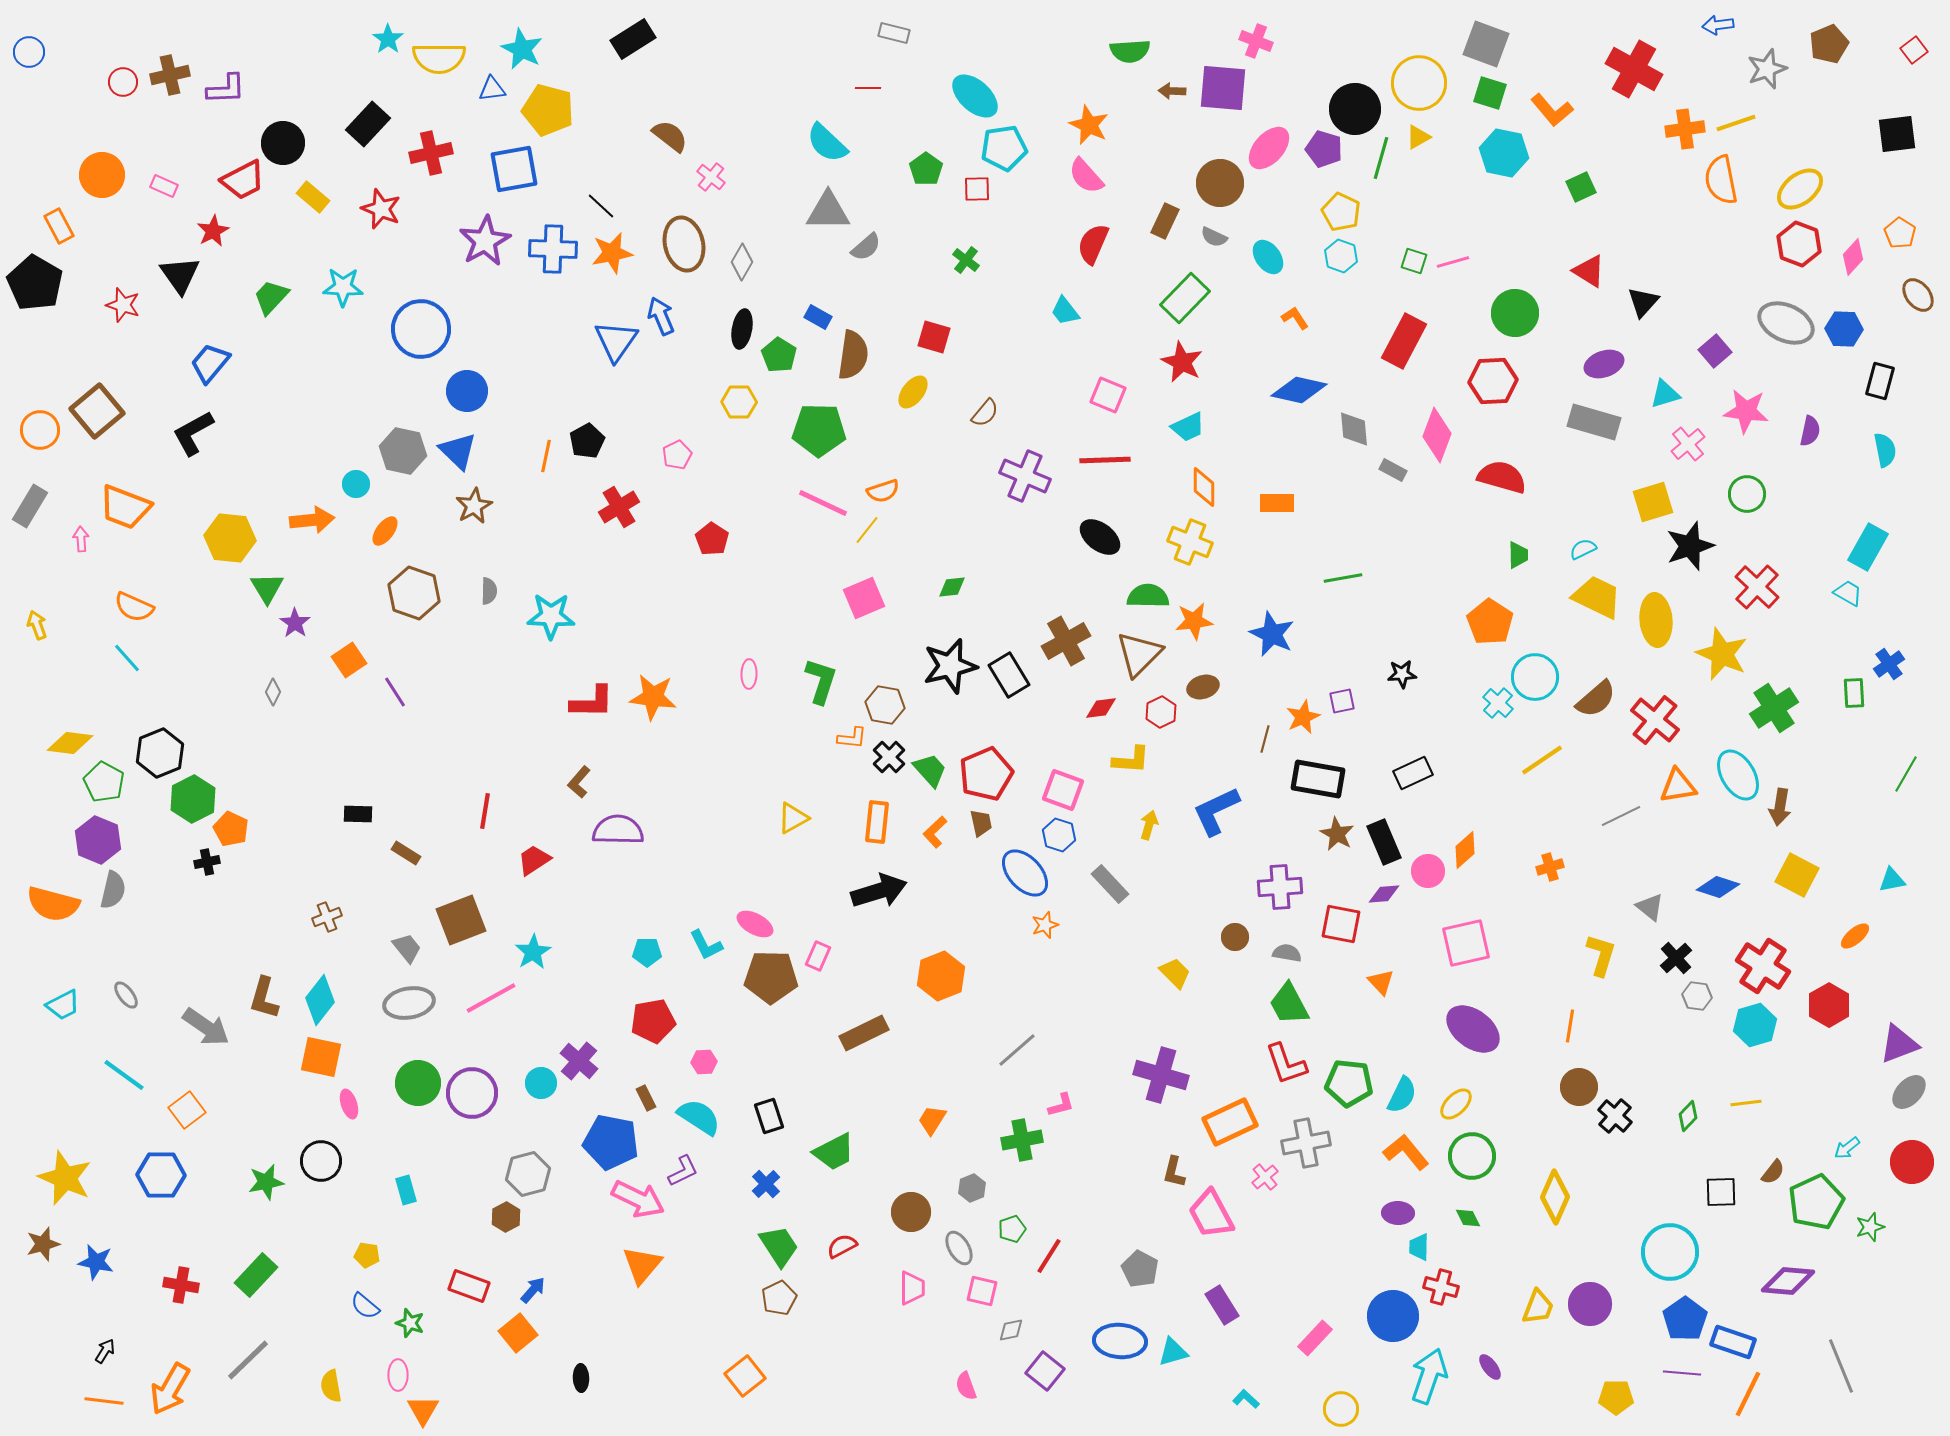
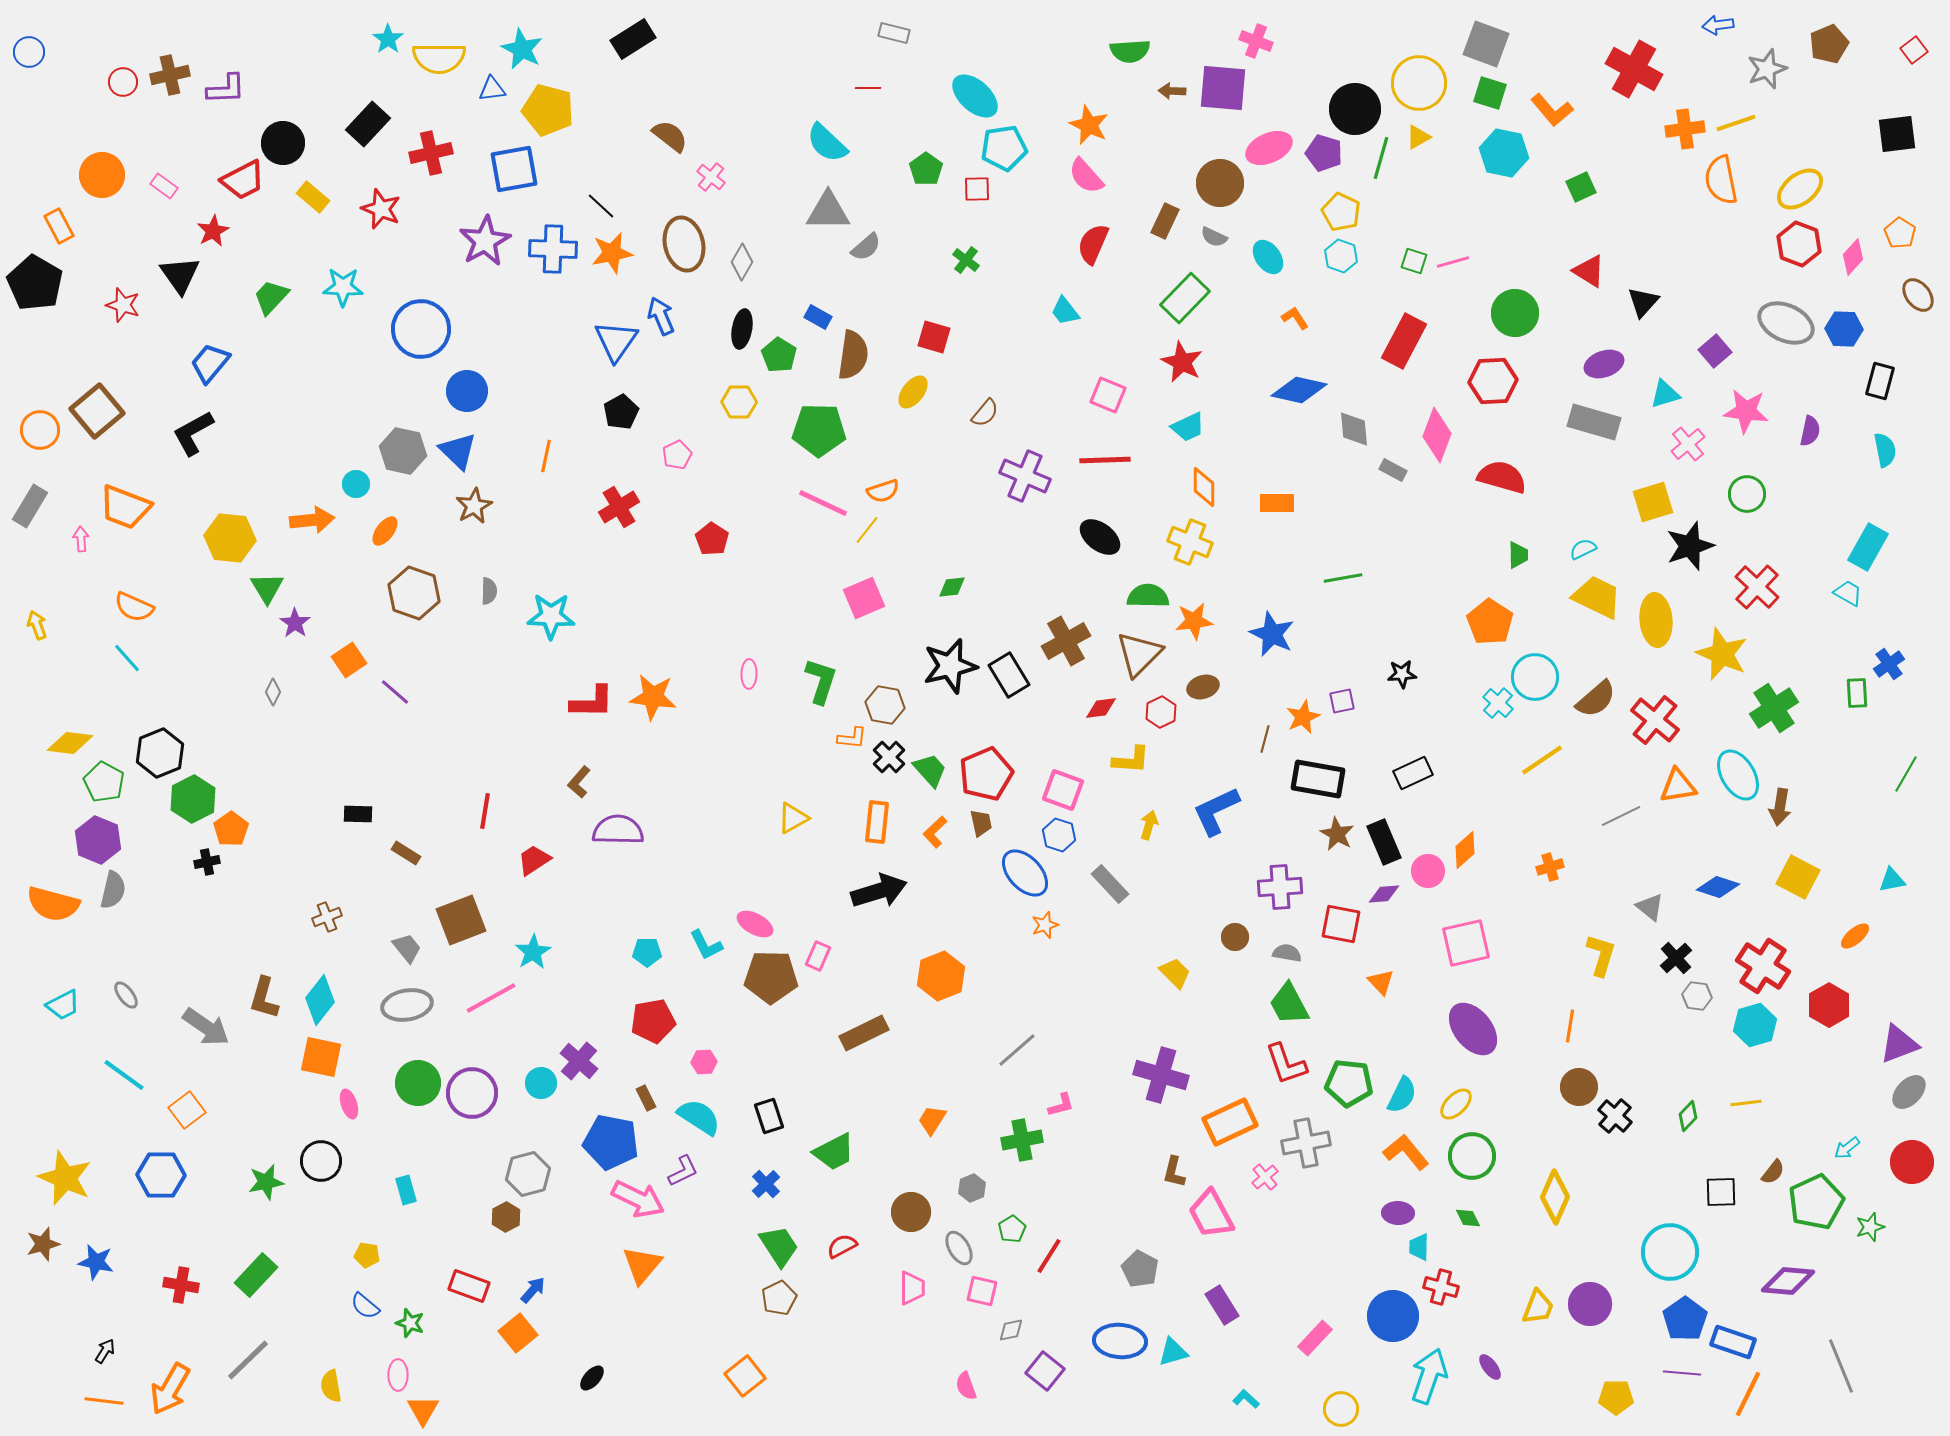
pink ellipse at (1269, 148): rotated 24 degrees clockwise
purple pentagon at (1324, 149): moved 4 px down
pink rectangle at (164, 186): rotated 12 degrees clockwise
black pentagon at (587, 441): moved 34 px right, 29 px up
purple line at (395, 692): rotated 16 degrees counterclockwise
green rectangle at (1854, 693): moved 3 px right
orange pentagon at (231, 829): rotated 12 degrees clockwise
yellow square at (1797, 875): moved 1 px right, 2 px down
gray ellipse at (409, 1003): moved 2 px left, 2 px down
purple ellipse at (1473, 1029): rotated 14 degrees clockwise
green pentagon at (1012, 1229): rotated 12 degrees counterclockwise
black ellipse at (581, 1378): moved 11 px right; rotated 44 degrees clockwise
